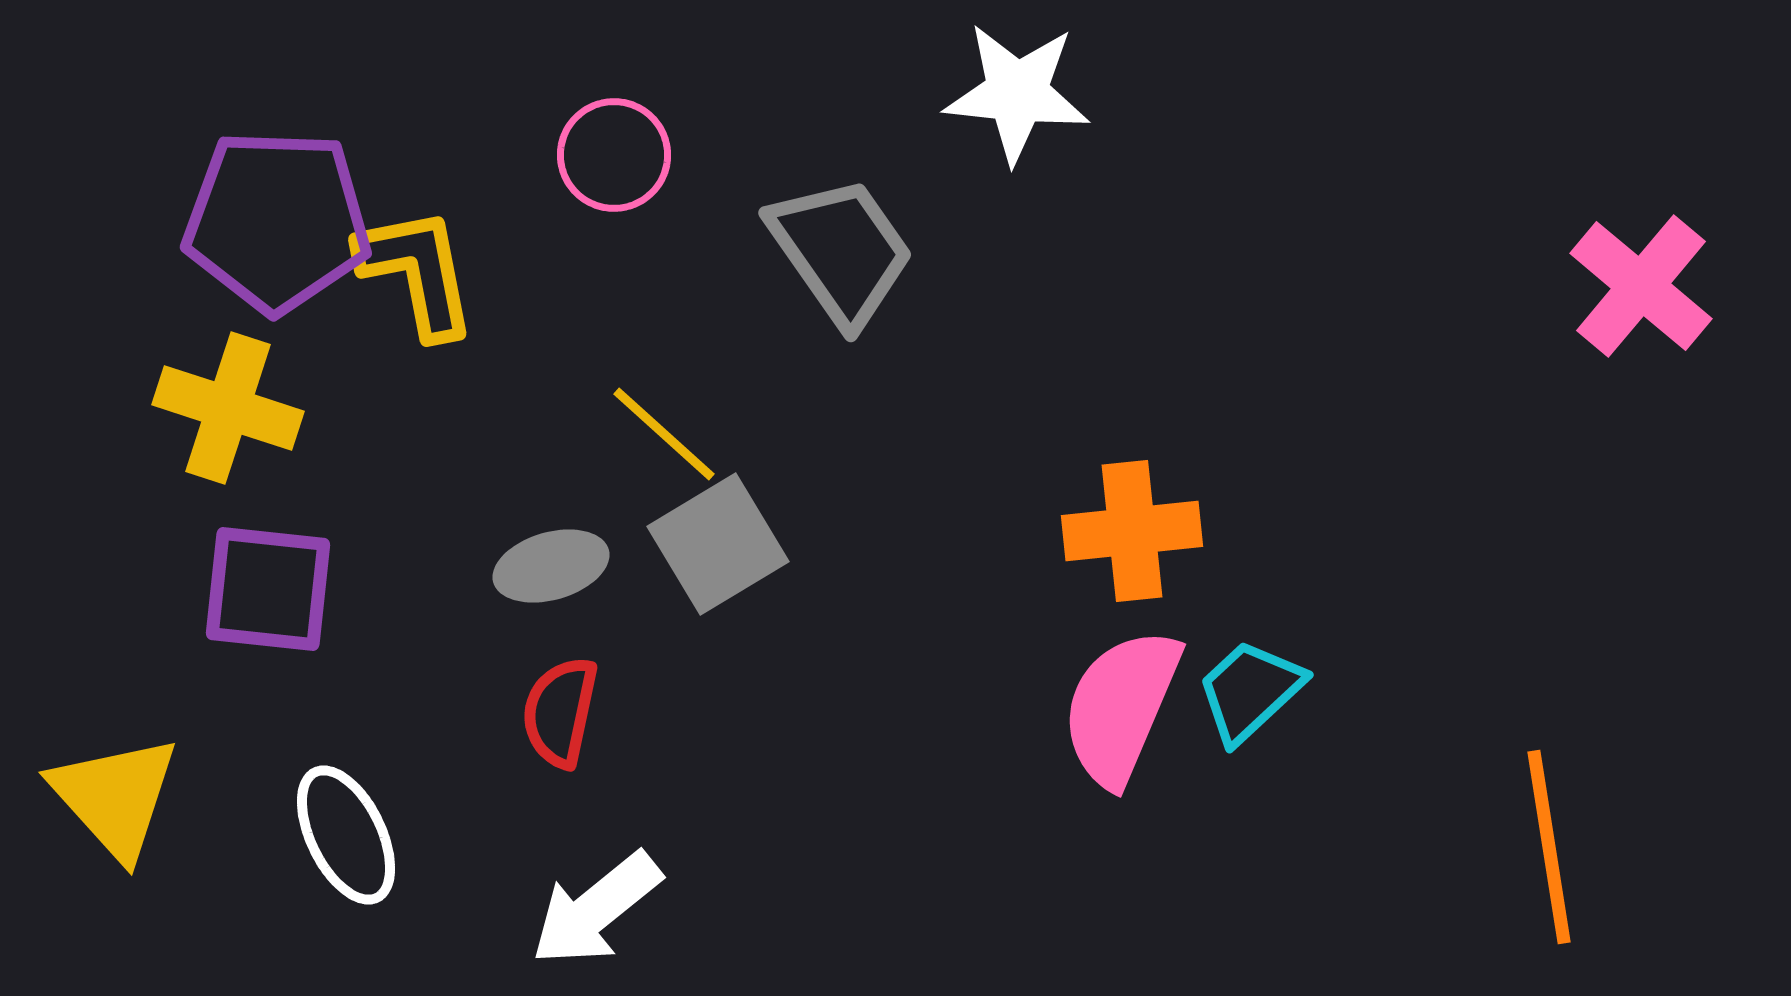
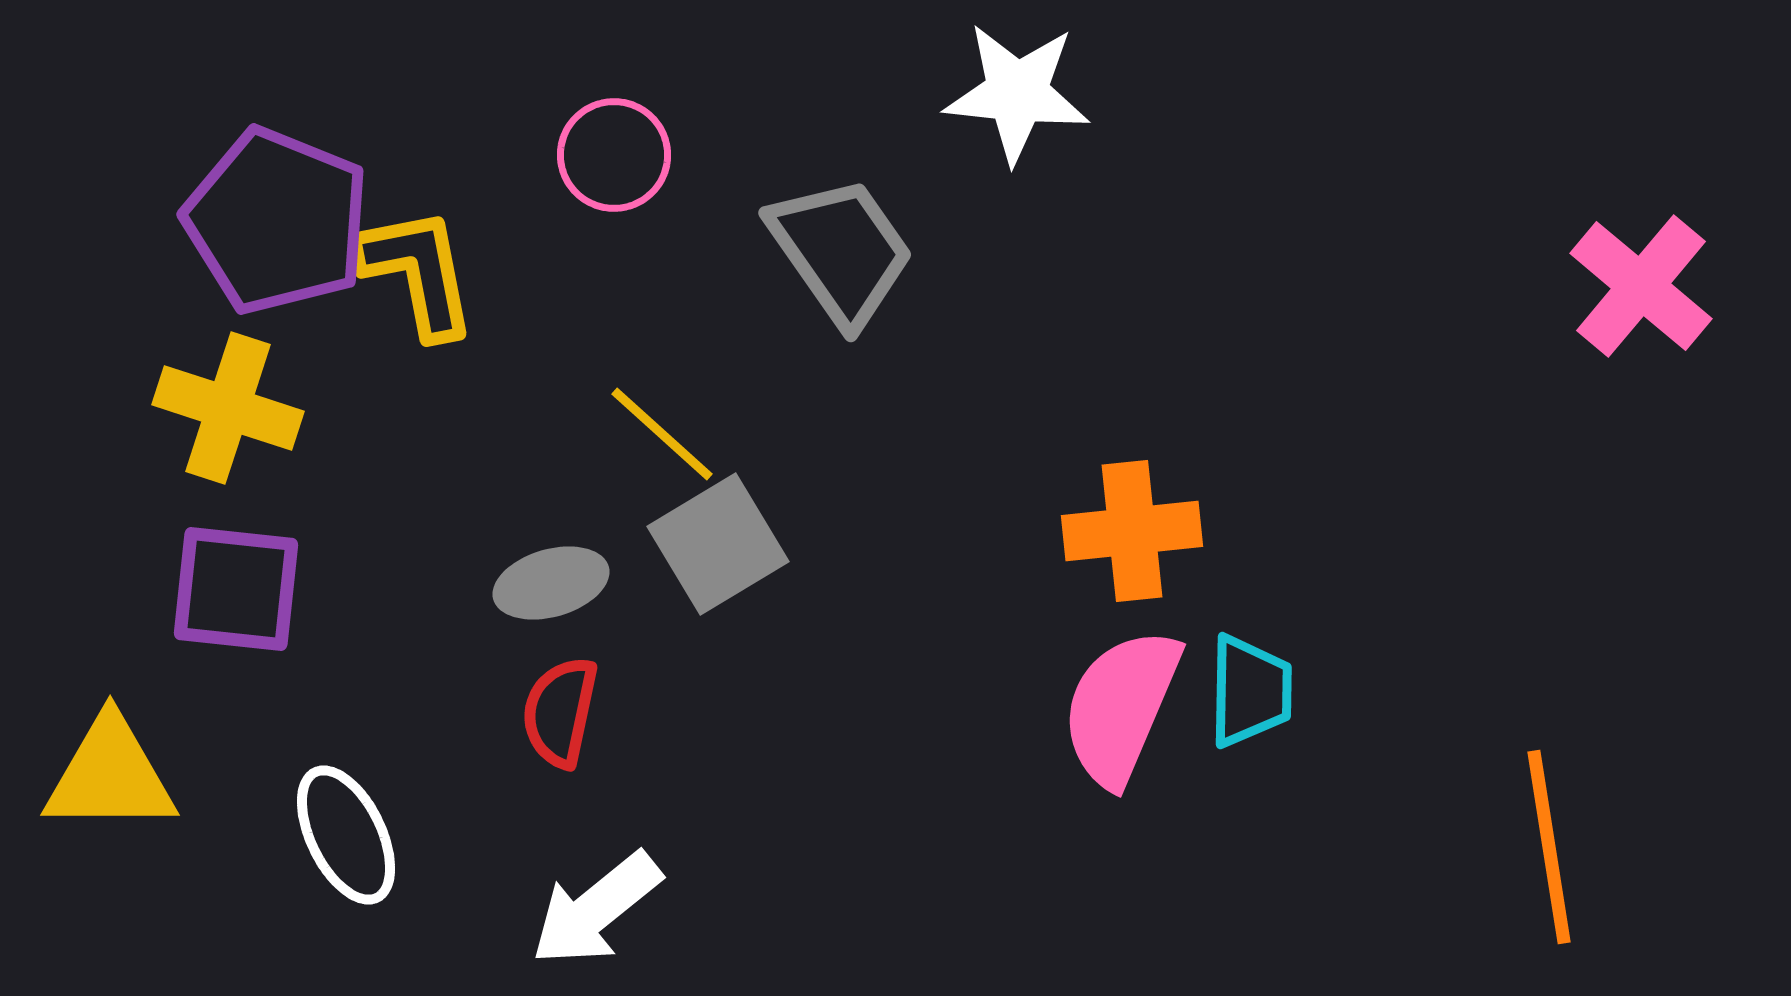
purple pentagon: rotated 20 degrees clockwise
yellow line: moved 2 px left
gray ellipse: moved 17 px down
purple square: moved 32 px left
cyan trapezoid: rotated 134 degrees clockwise
yellow triangle: moved 5 px left, 22 px up; rotated 48 degrees counterclockwise
